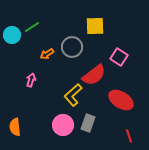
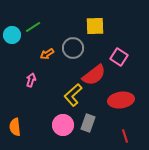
green line: moved 1 px right
gray circle: moved 1 px right, 1 px down
red ellipse: rotated 40 degrees counterclockwise
red line: moved 4 px left
